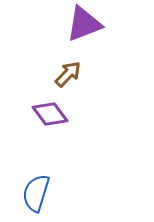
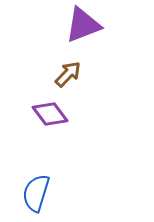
purple triangle: moved 1 px left, 1 px down
